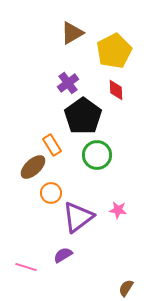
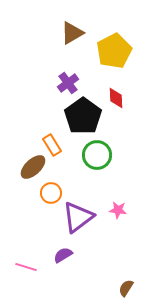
red diamond: moved 8 px down
